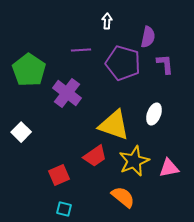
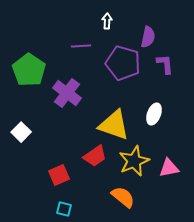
purple line: moved 4 px up
